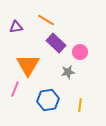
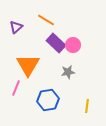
purple triangle: rotated 32 degrees counterclockwise
pink circle: moved 7 px left, 7 px up
pink line: moved 1 px right, 1 px up
yellow line: moved 7 px right, 1 px down
